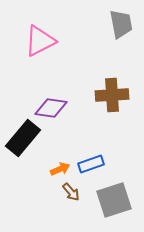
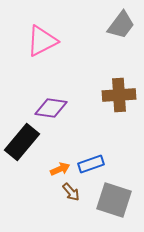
gray trapezoid: moved 1 px down; rotated 48 degrees clockwise
pink triangle: moved 2 px right
brown cross: moved 7 px right
black rectangle: moved 1 px left, 4 px down
gray square: rotated 36 degrees clockwise
